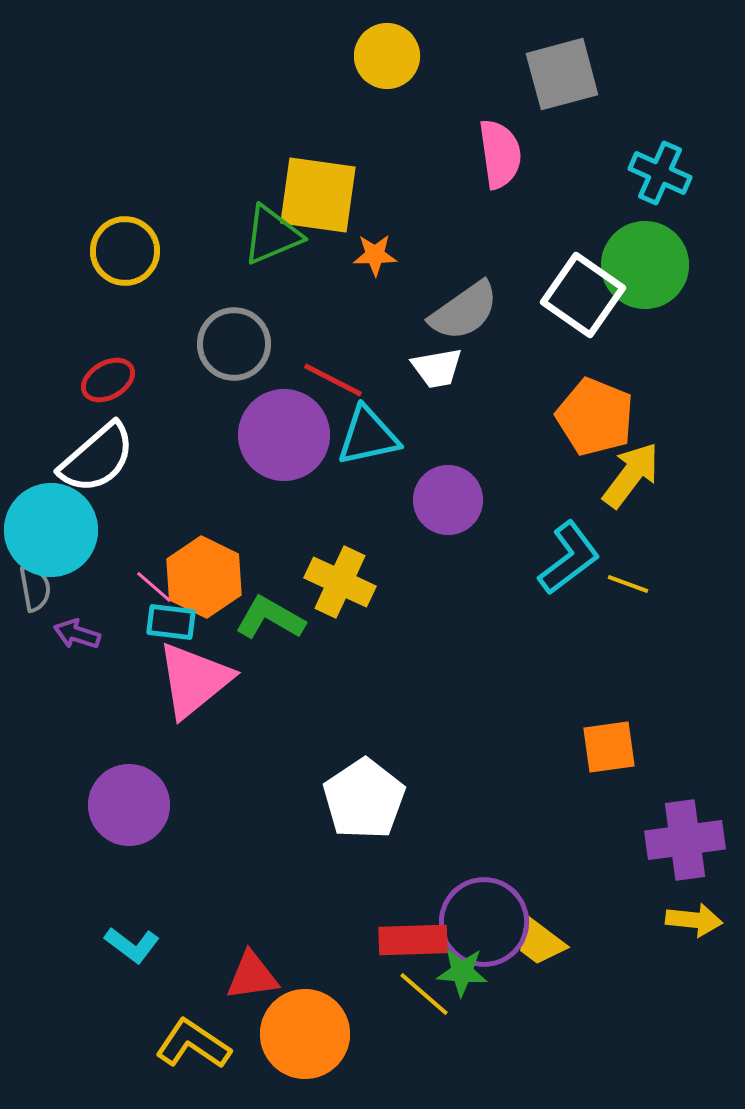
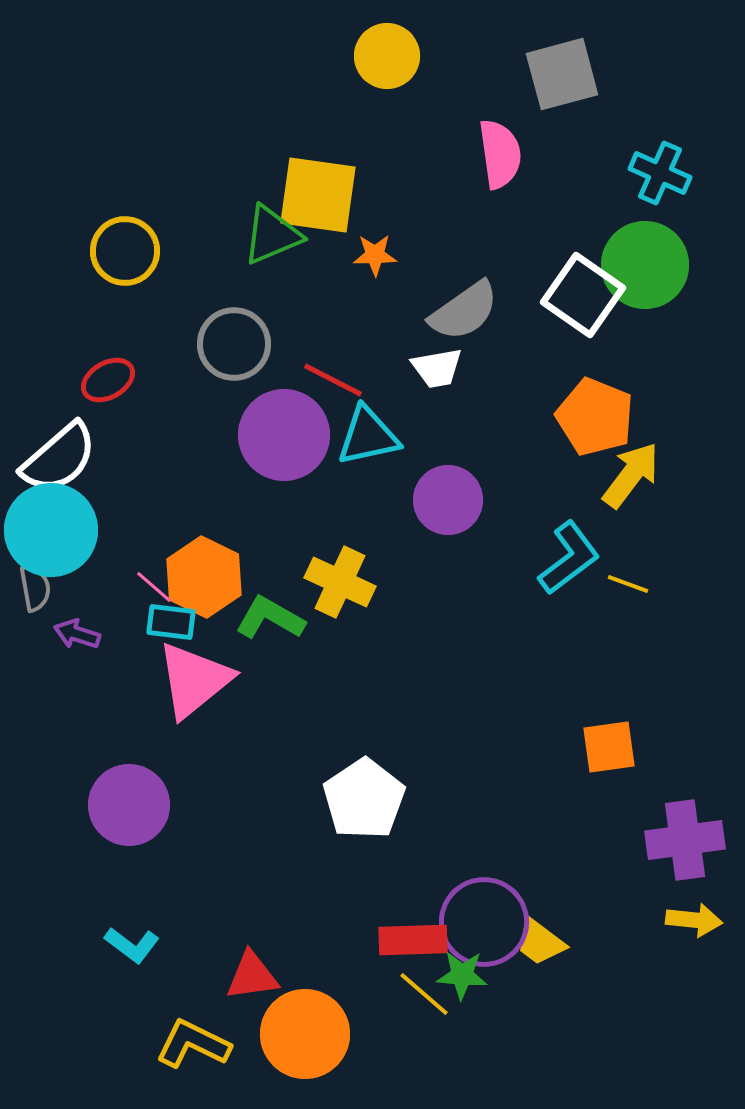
white semicircle at (97, 458): moved 38 px left
green star at (462, 972): moved 3 px down
yellow L-shape at (193, 1044): rotated 8 degrees counterclockwise
